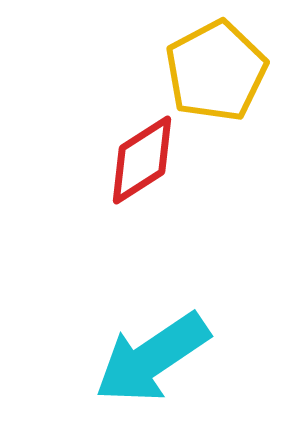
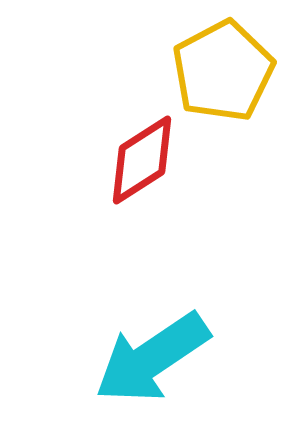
yellow pentagon: moved 7 px right
